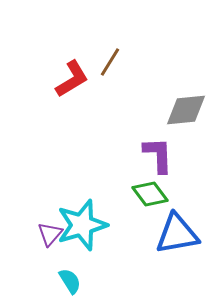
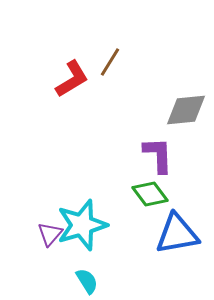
cyan semicircle: moved 17 px right
